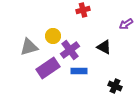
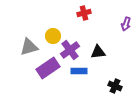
red cross: moved 1 px right, 3 px down
purple arrow: rotated 40 degrees counterclockwise
black triangle: moved 6 px left, 5 px down; rotated 35 degrees counterclockwise
